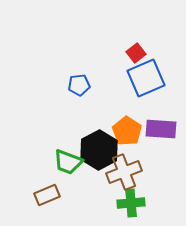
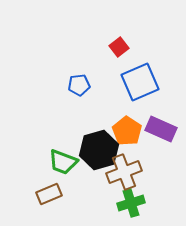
red square: moved 17 px left, 6 px up
blue square: moved 6 px left, 4 px down
purple rectangle: rotated 20 degrees clockwise
black hexagon: rotated 12 degrees clockwise
green trapezoid: moved 5 px left
brown rectangle: moved 2 px right, 1 px up
green cross: rotated 12 degrees counterclockwise
